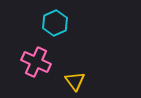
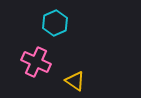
yellow triangle: rotated 20 degrees counterclockwise
